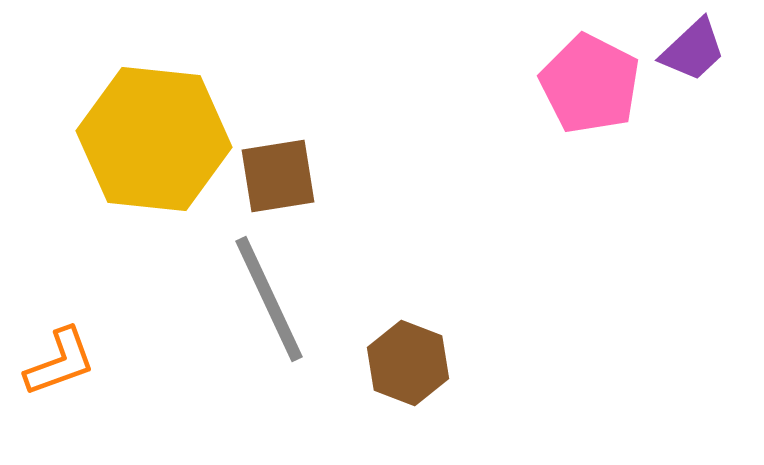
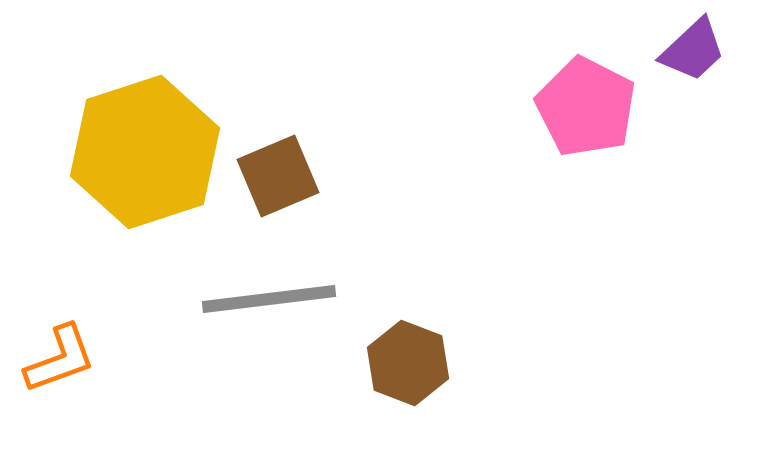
pink pentagon: moved 4 px left, 23 px down
yellow hexagon: moved 9 px left, 13 px down; rotated 24 degrees counterclockwise
brown square: rotated 14 degrees counterclockwise
gray line: rotated 72 degrees counterclockwise
orange L-shape: moved 3 px up
